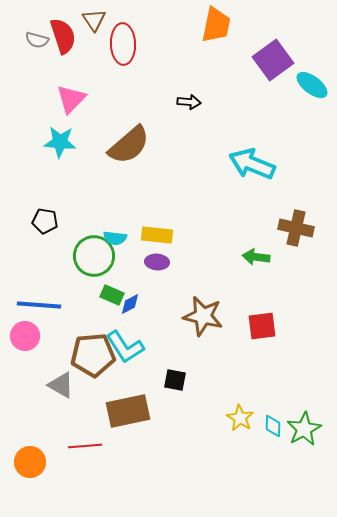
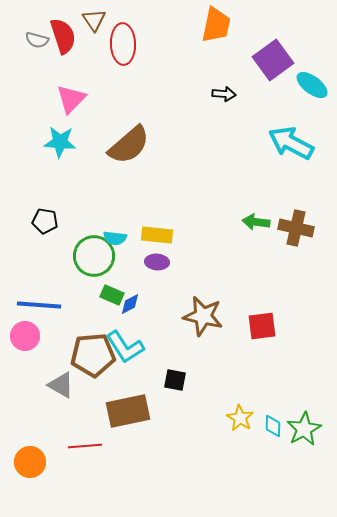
black arrow: moved 35 px right, 8 px up
cyan arrow: moved 39 px right, 21 px up; rotated 6 degrees clockwise
green arrow: moved 35 px up
